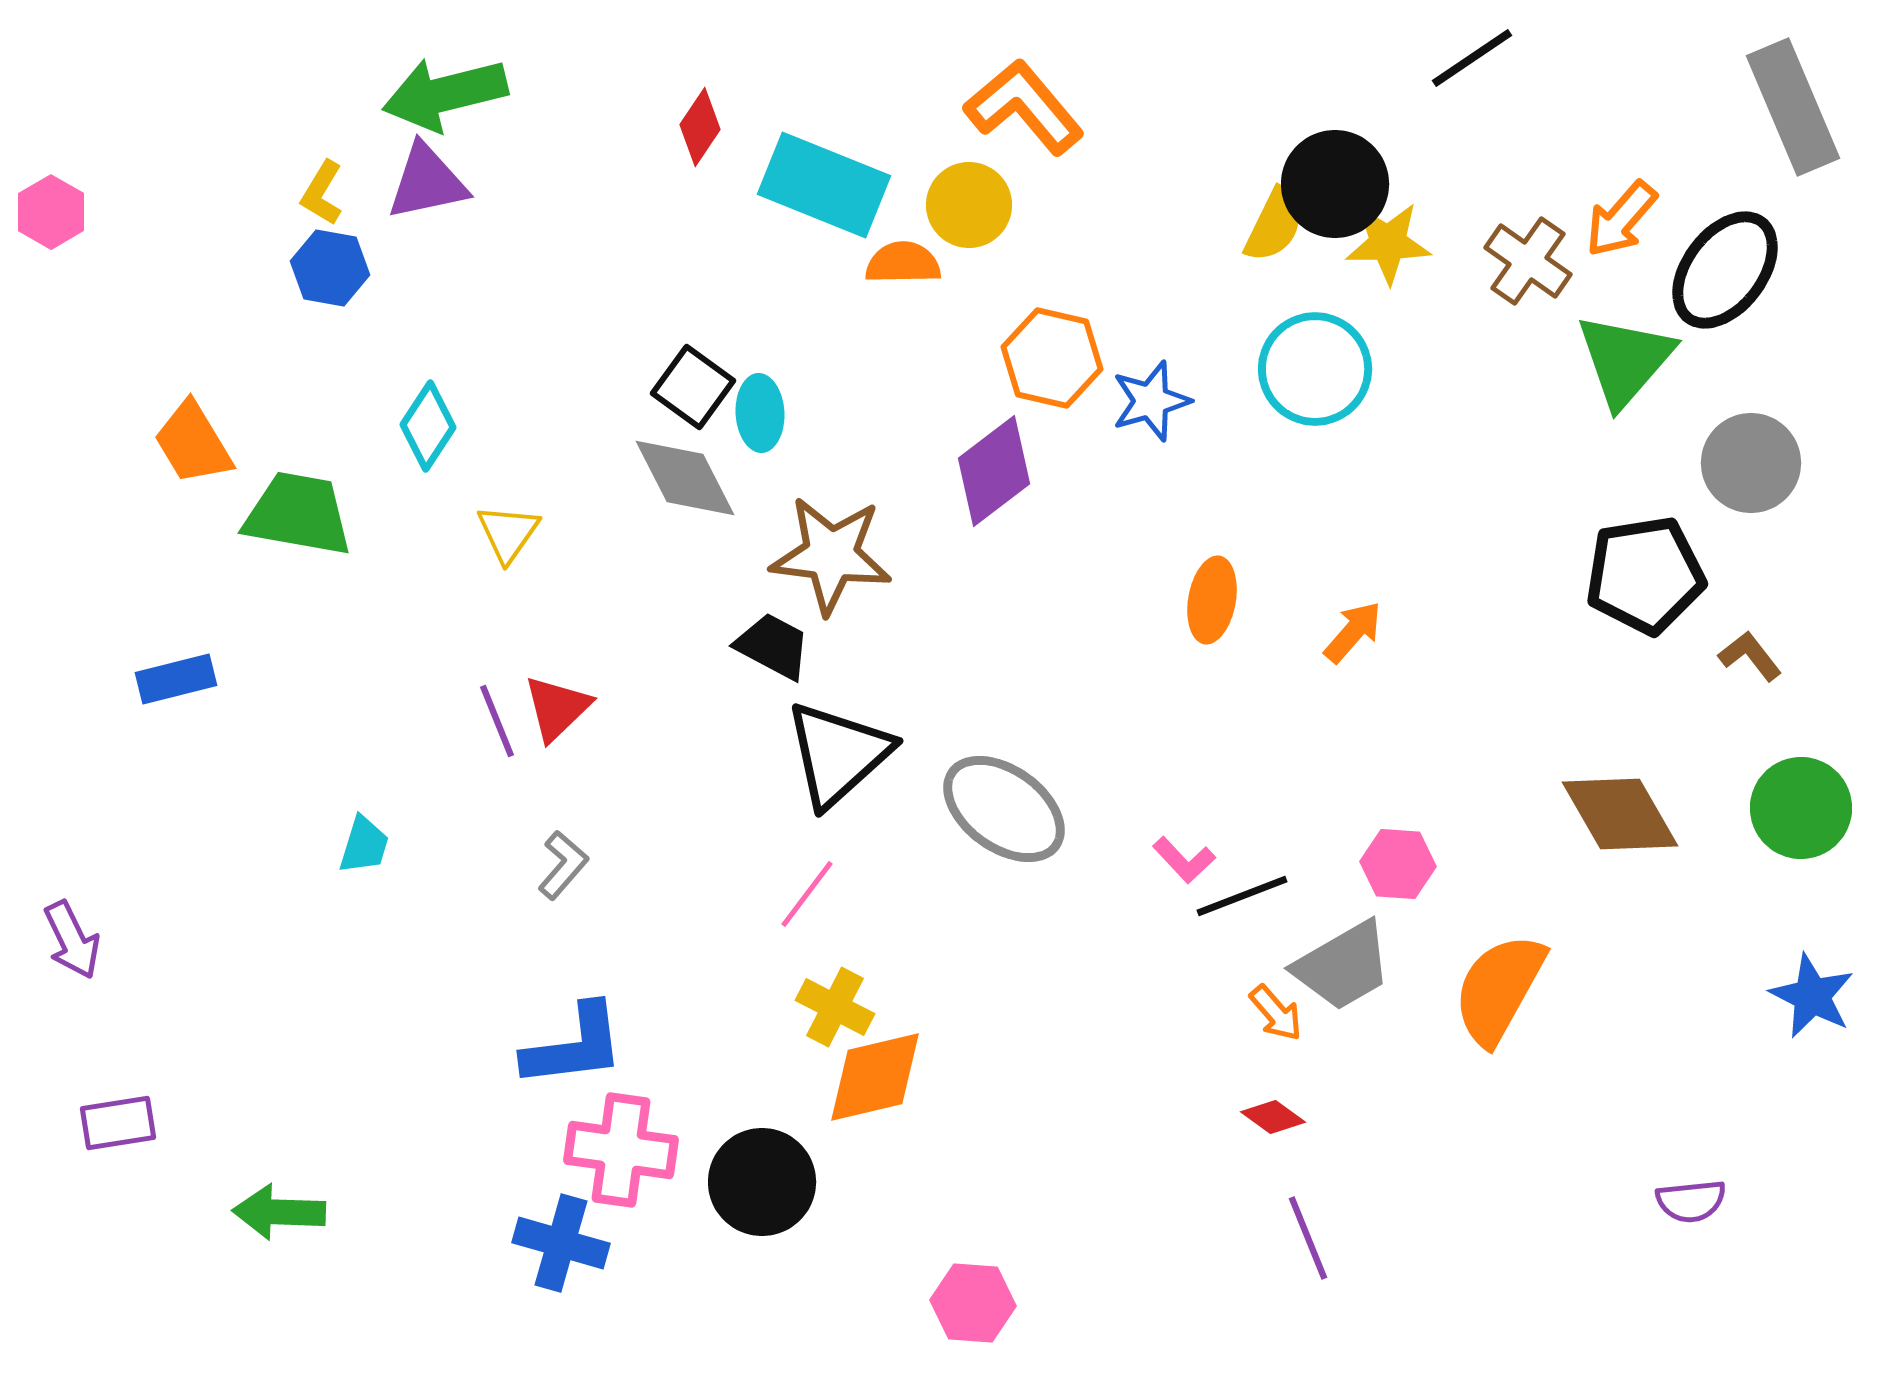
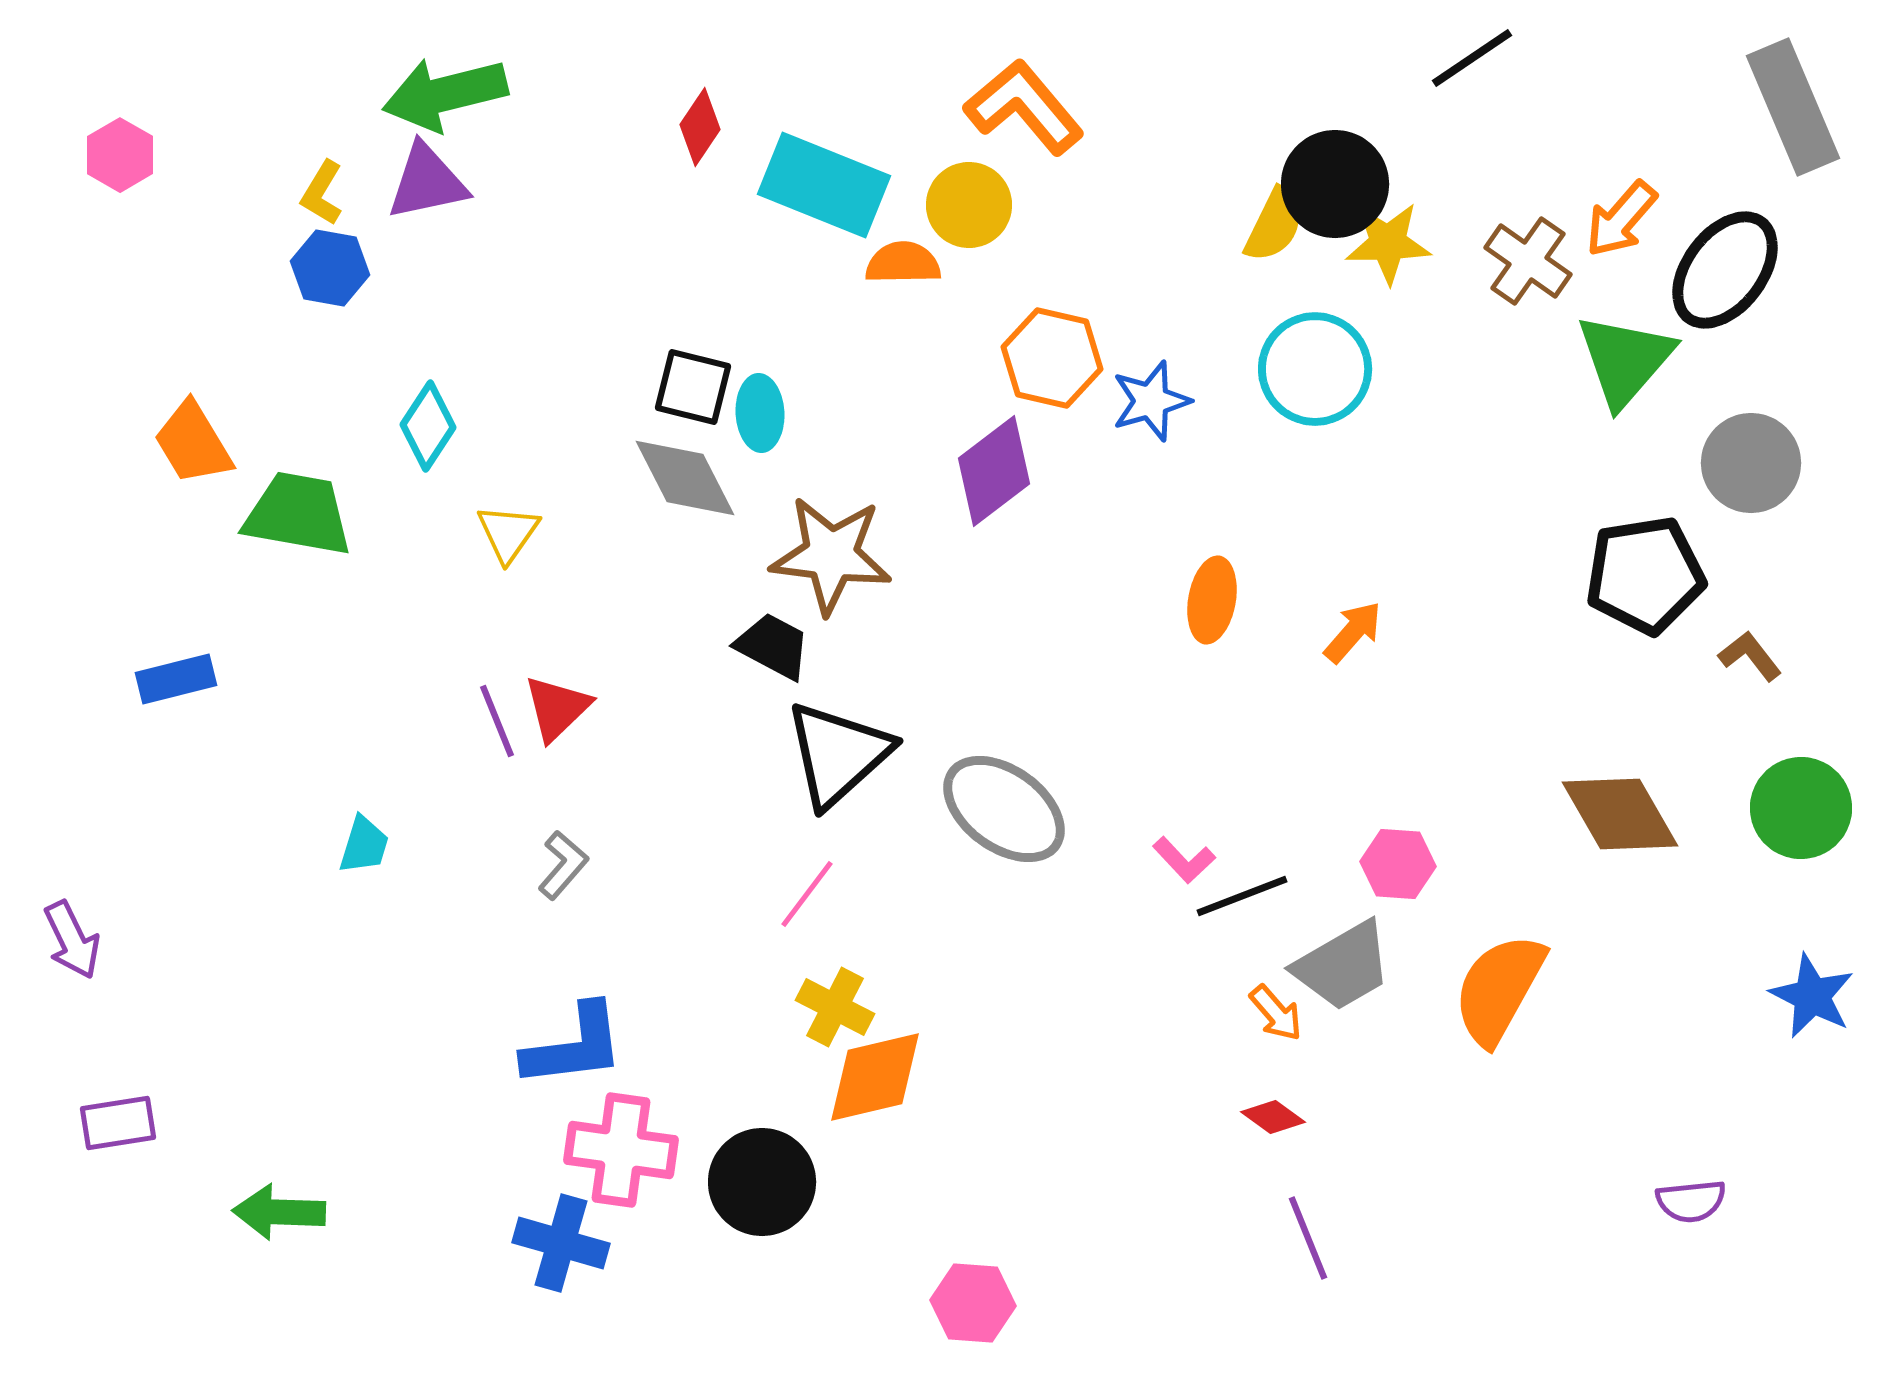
pink hexagon at (51, 212): moved 69 px right, 57 px up
black square at (693, 387): rotated 22 degrees counterclockwise
